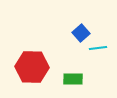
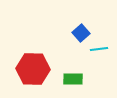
cyan line: moved 1 px right, 1 px down
red hexagon: moved 1 px right, 2 px down
